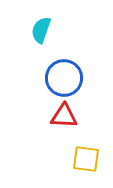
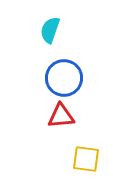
cyan semicircle: moved 9 px right
red triangle: moved 3 px left; rotated 8 degrees counterclockwise
